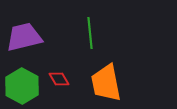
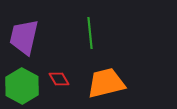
purple trapezoid: rotated 63 degrees counterclockwise
orange trapezoid: rotated 87 degrees clockwise
